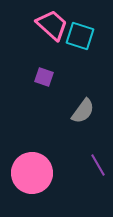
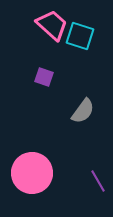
purple line: moved 16 px down
